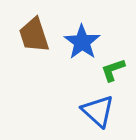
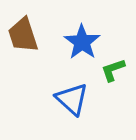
brown trapezoid: moved 11 px left
blue triangle: moved 26 px left, 12 px up
